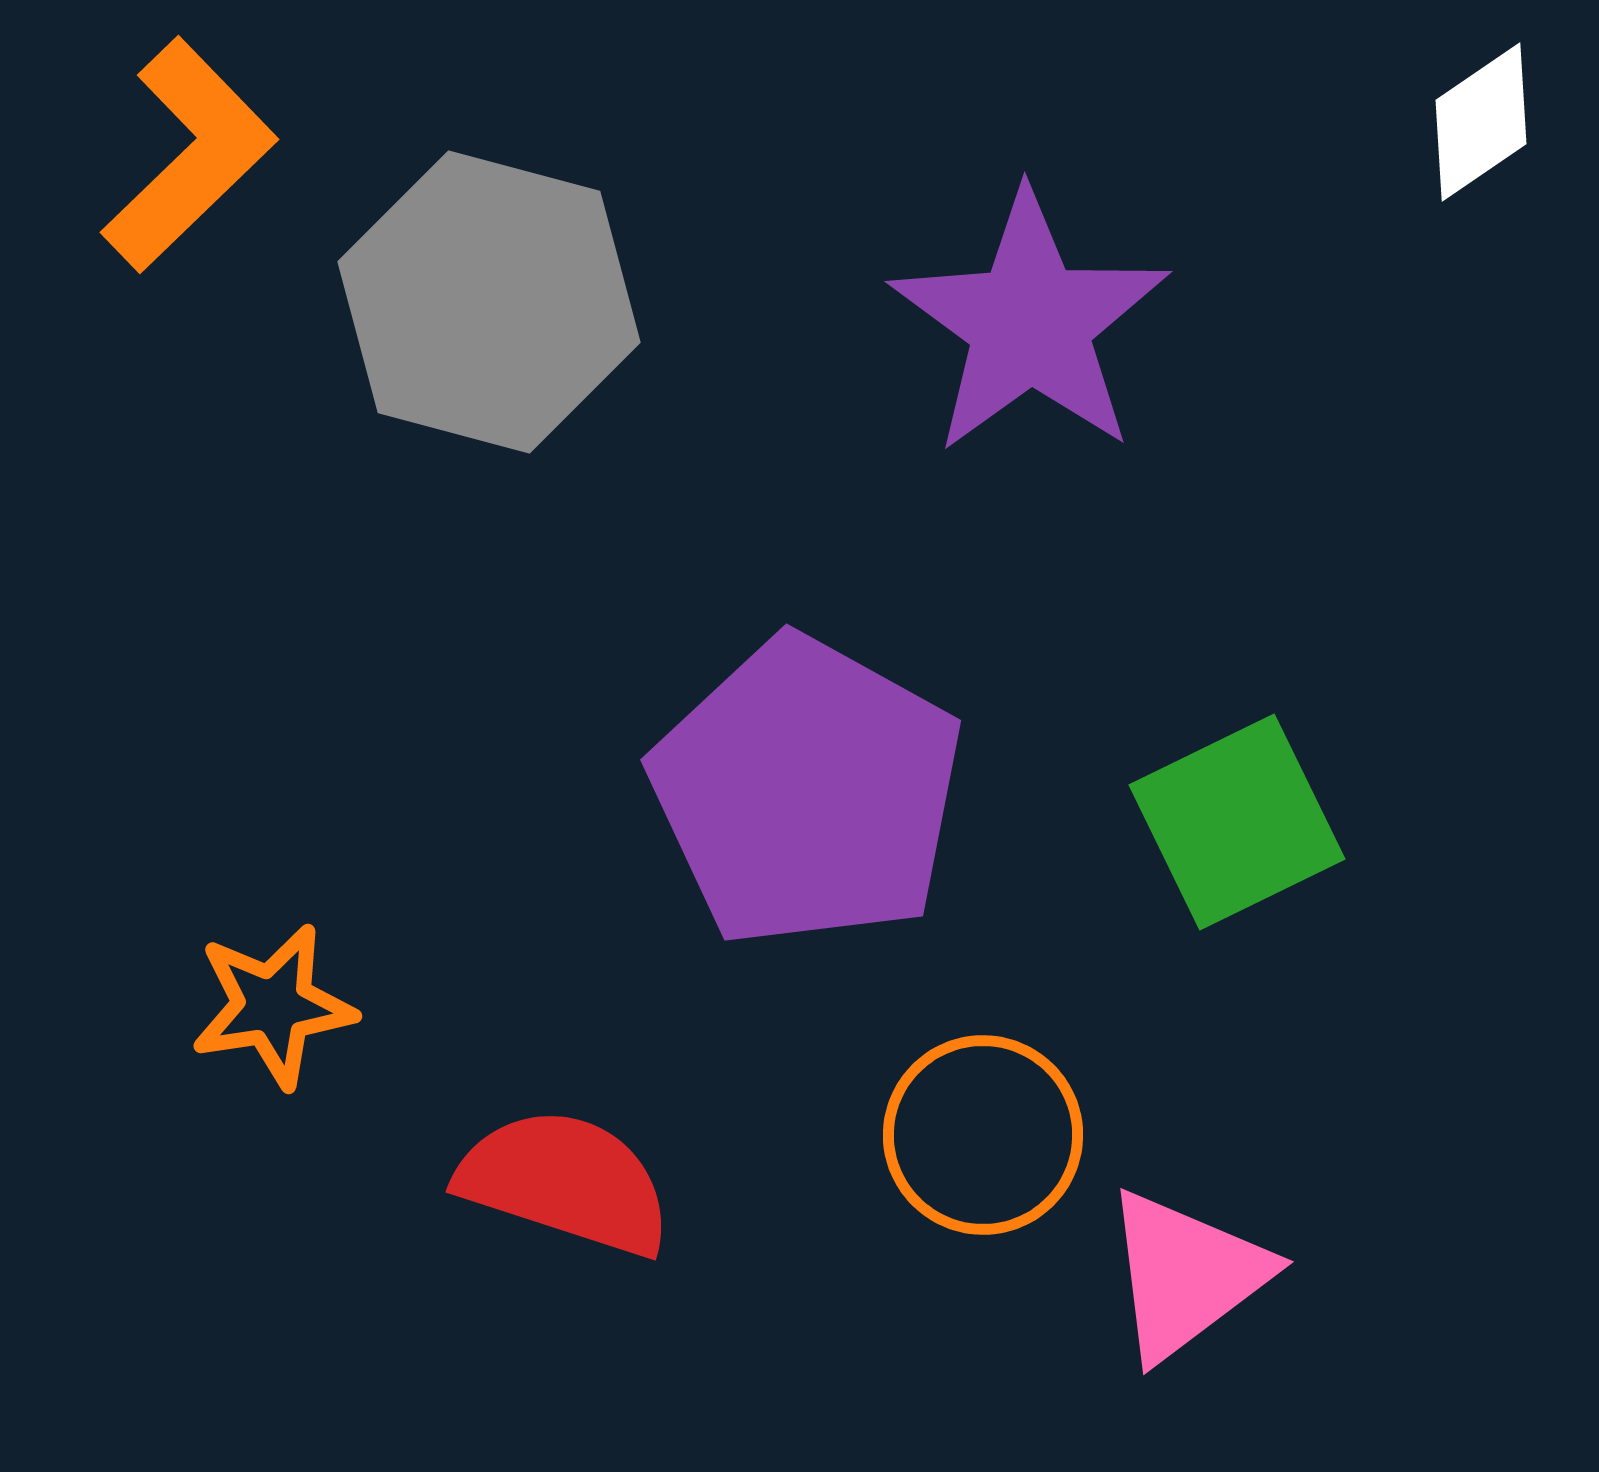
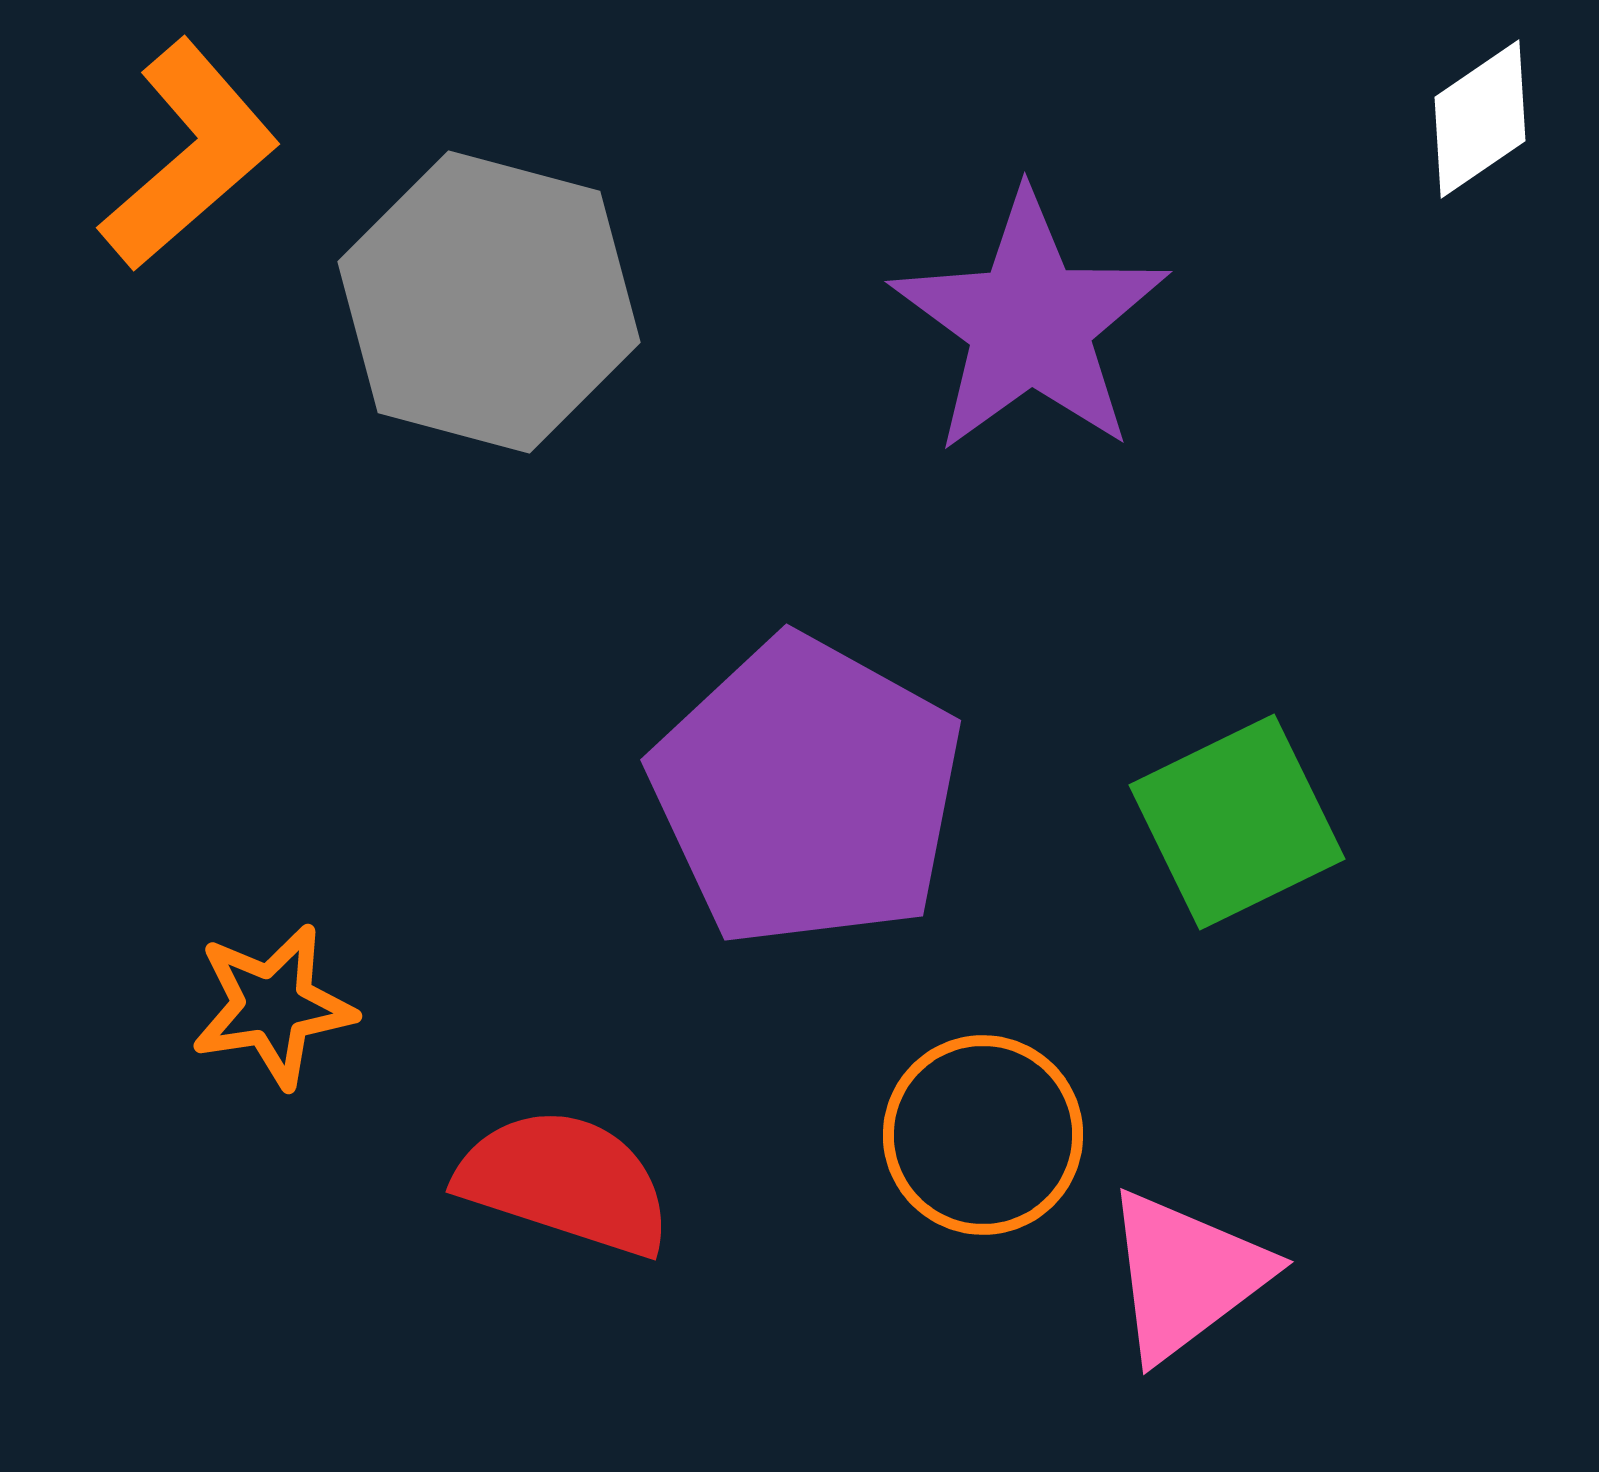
white diamond: moved 1 px left, 3 px up
orange L-shape: rotated 3 degrees clockwise
